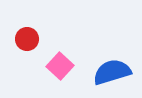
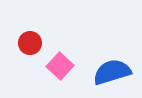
red circle: moved 3 px right, 4 px down
